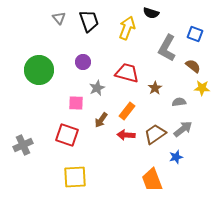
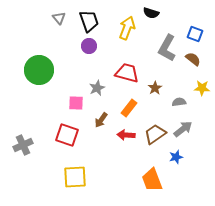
purple circle: moved 6 px right, 16 px up
brown semicircle: moved 7 px up
orange rectangle: moved 2 px right, 3 px up
